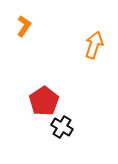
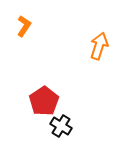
orange arrow: moved 5 px right, 1 px down
black cross: moved 1 px left, 1 px up
